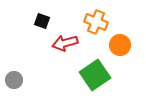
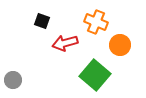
green square: rotated 16 degrees counterclockwise
gray circle: moved 1 px left
